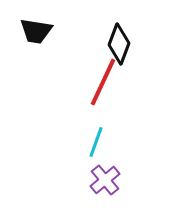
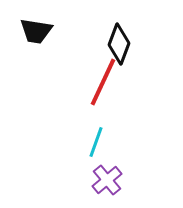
purple cross: moved 2 px right
